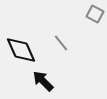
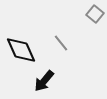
gray square: rotated 12 degrees clockwise
black arrow: moved 1 px right; rotated 95 degrees counterclockwise
